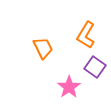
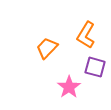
orange trapezoid: moved 4 px right; rotated 110 degrees counterclockwise
purple square: rotated 20 degrees counterclockwise
